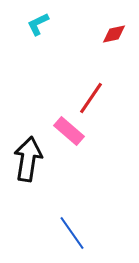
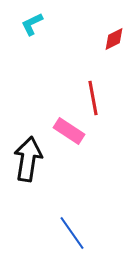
cyan L-shape: moved 6 px left
red diamond: moved 5 px down; rotated 15 degrees counterclockwise
red line: moved 2 px right; rotated 44 degrees counterclockwise
pink rectangle: rotated 8 degrees counterclockwise
